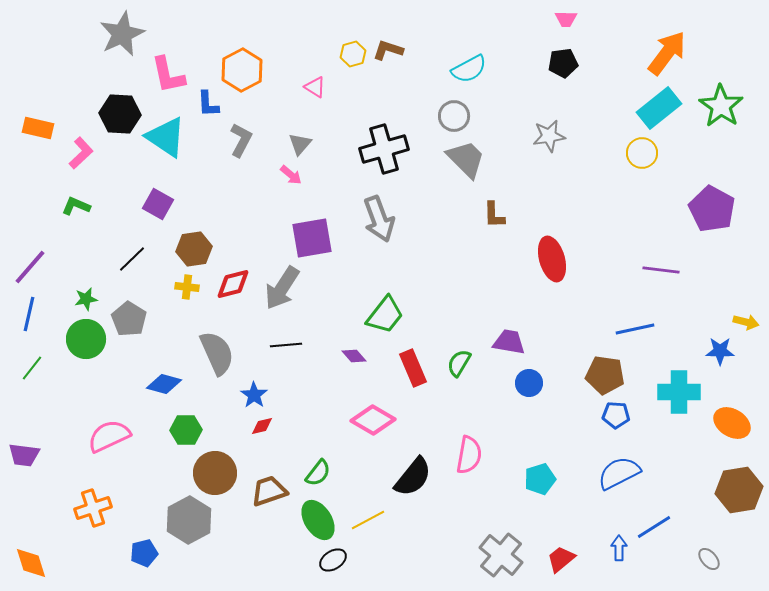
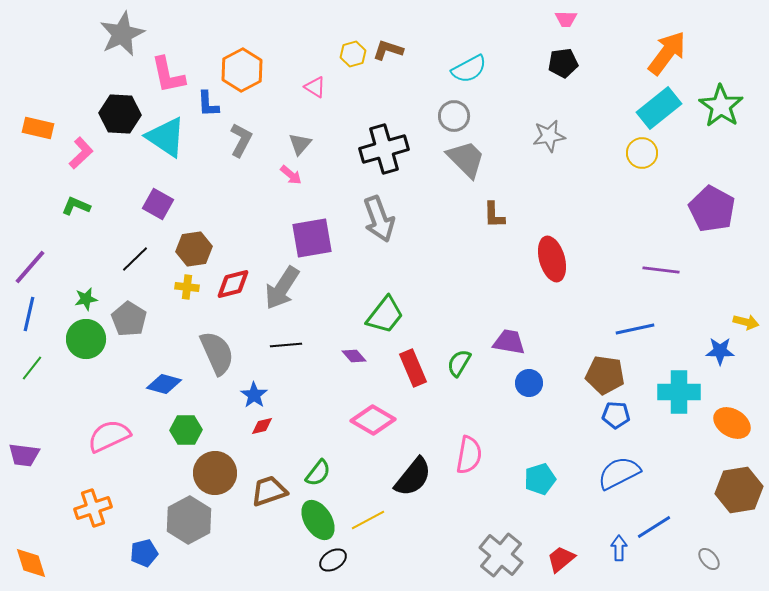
black line at (132, 259): moved 3 px right
